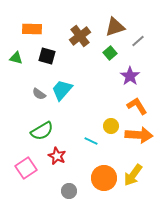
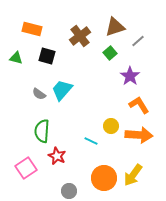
orange rectangle: rotated 12 degrees clockwise
orange L-shape: moved 2 px right, 1 px up
green semicircle: rotated 125 degrees clockwise
